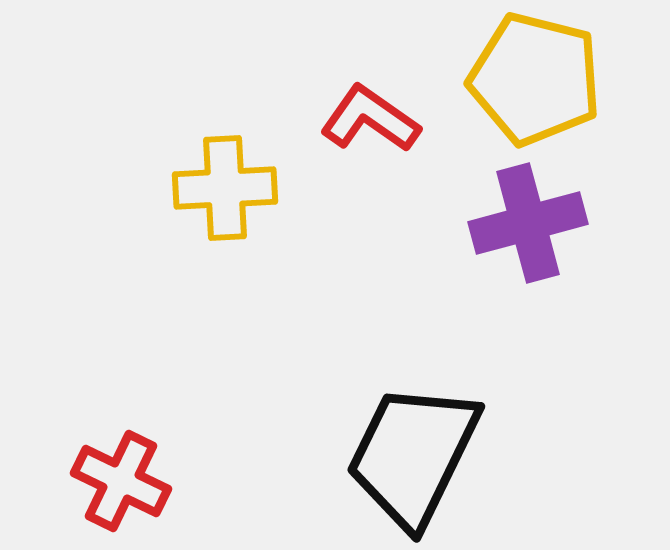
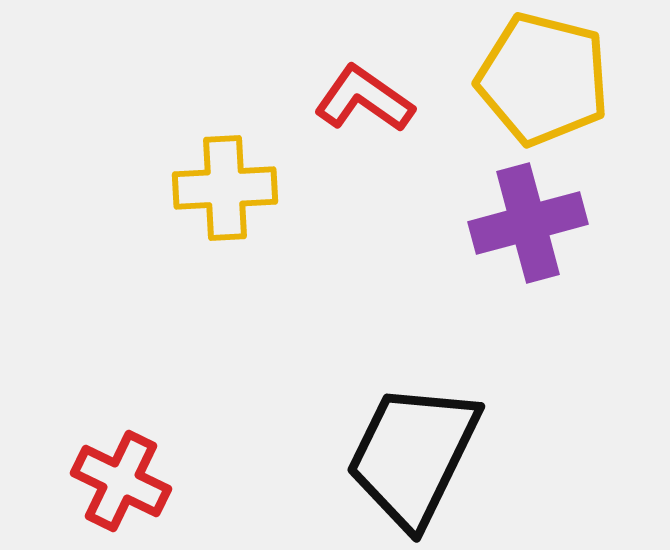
yellow pentagon: moved 8 px right
red L-shape: moved 6 px left, 20 px up
